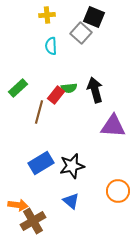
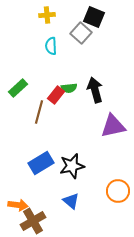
purple triangle: rotated 16 degrees counterclockwise
